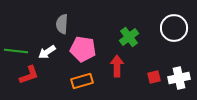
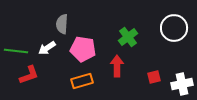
green cross: moved 1 px left
white arrow: moved 4 px up
white cross: moved 3 px right, 6 px down
